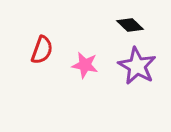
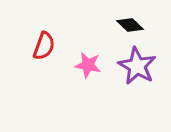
red semicircle: moved 2 px right, 4 px up
pink star: moved 3 px right
